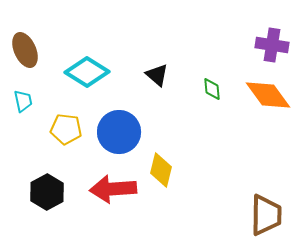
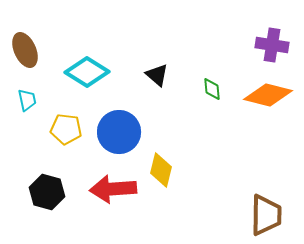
orange diamond: rotated 39 degrees counterclockwise
cyan trapezoid: moved 4 px right, 1 px up
black hexagon: rotated 16 degrees counterclockwise
